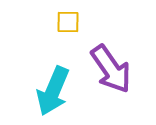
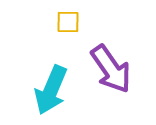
cyan arrow: moved 2 px left, 1 px up
